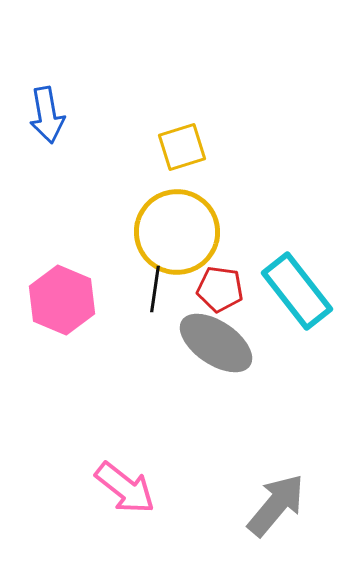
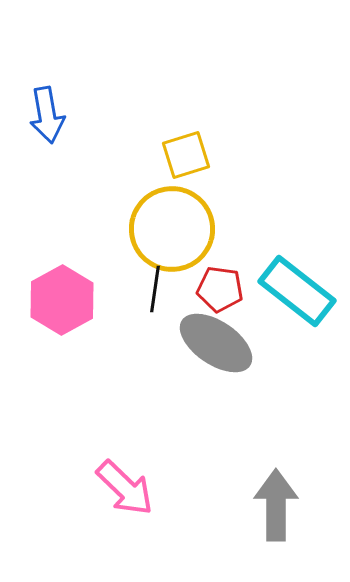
yellow square: moved 4 px right, 8 px down
yellow circle: moved 5 px left, 3 px up
cyan rectangle: rotated 14 degrees counterclockwise
pink hexagon: rotated 8 degrees clockwise
pink arrow: rotated 6 degrees clockwise
gray arrow: rotated 40 degrees counterclockwise
